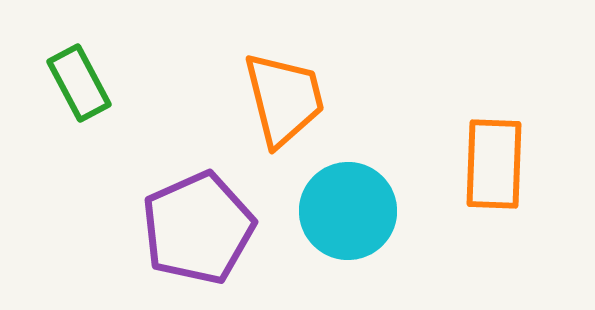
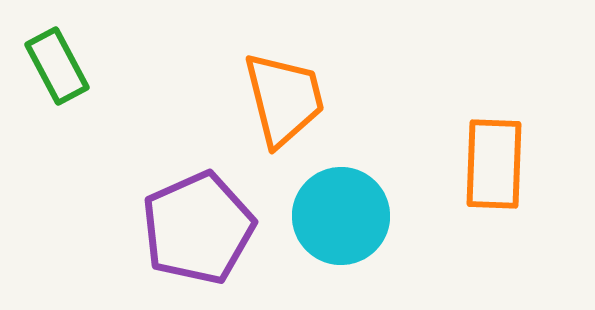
green rectangle: moved 22 px left, 17 px up
cyan circle: moved 7 px left, 5 px down
